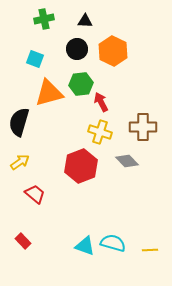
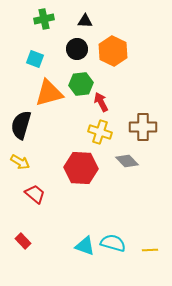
black semicircle: moved 2 px right, 3 px down
yellow arrow: rotated 66 degrees clockwise
red hexagon: moved 2 px down; rotated 24 degrees clockwise
